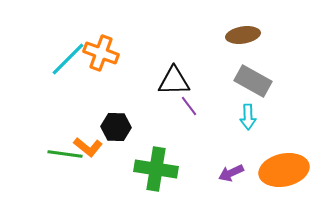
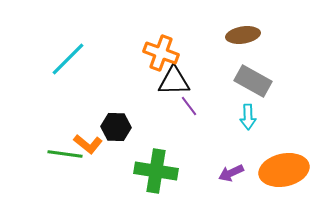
orange cross: moved 60 px right
orange L-shape: moved 3 px up
green cross: moved 2 px down
